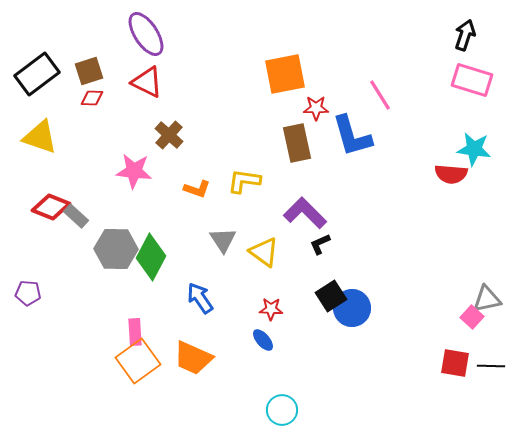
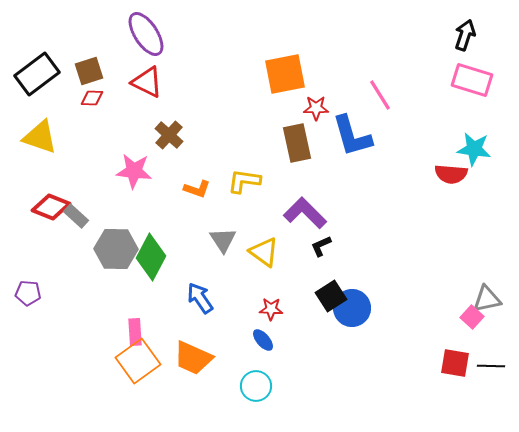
black L-shape at (320, 244): moved 1 px right, 2 px down
cyan circle at (282, 410): moved 26 px left, 24 px up
